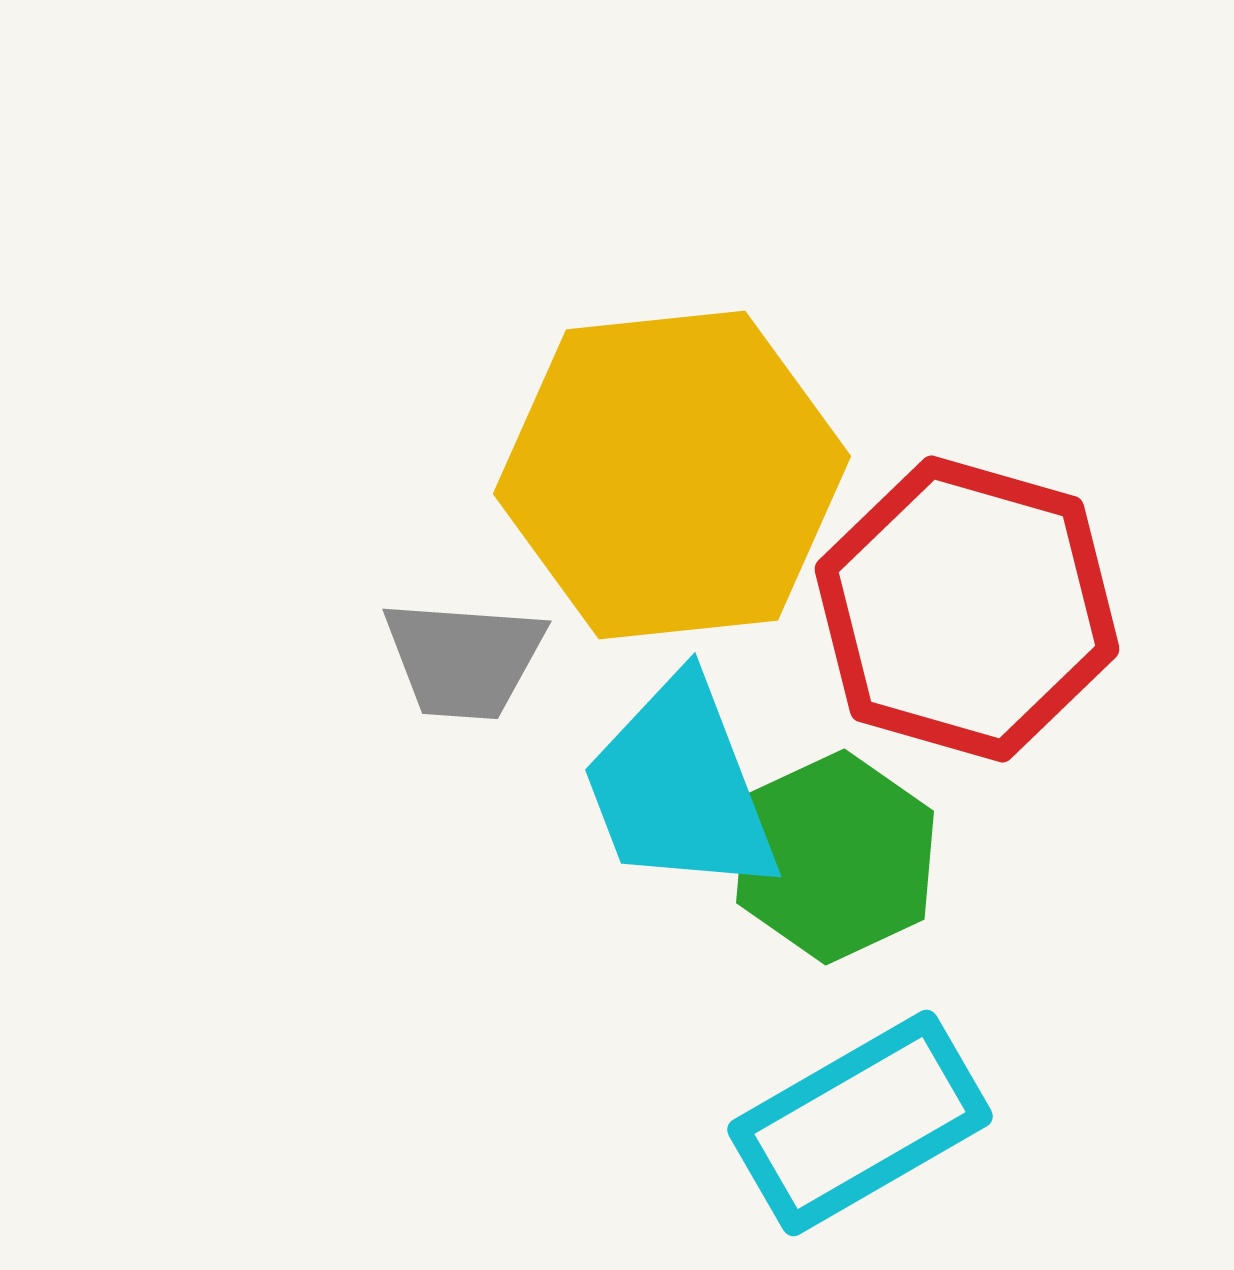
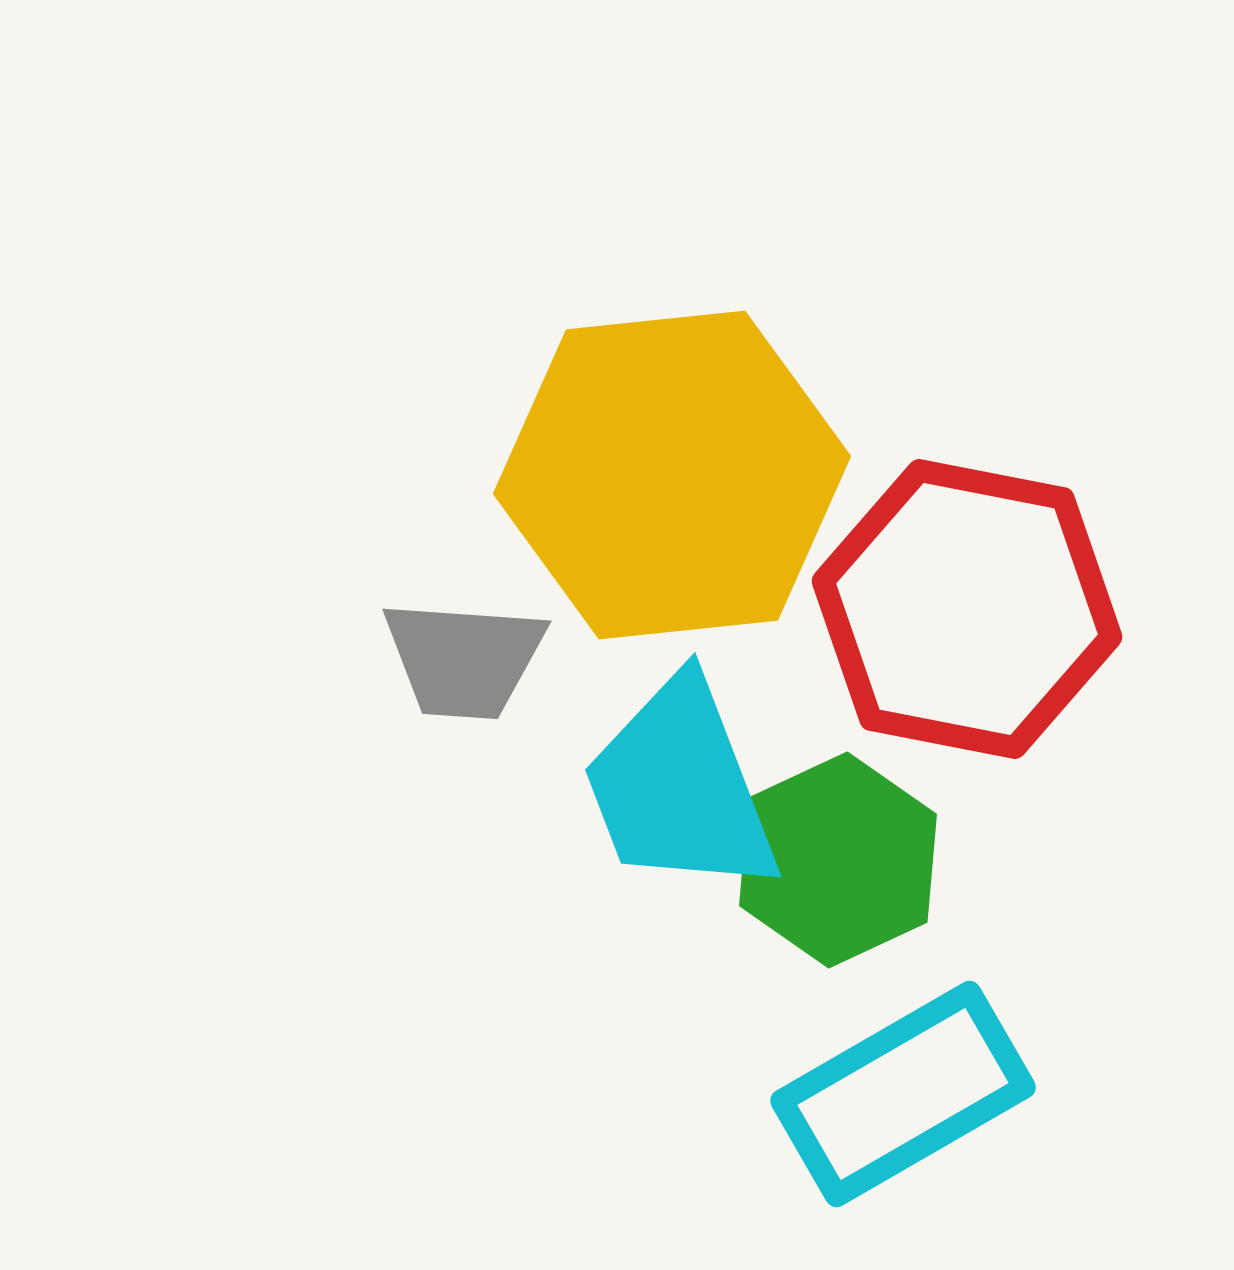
red hexagon: rotated 5 degrees counterclockwise
green hexagon: moved 3 px right, 3 px down
cyan rectangle: moved 43 px right, 29 px up
